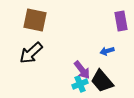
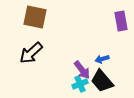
brown square: moved 3 px up
blue arrow: moved 5 px left, 8 px down
